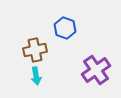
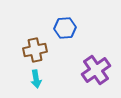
blue hexagon: rotated 25 degrees counterclockwise
cyan arrow: moved 3 px down
